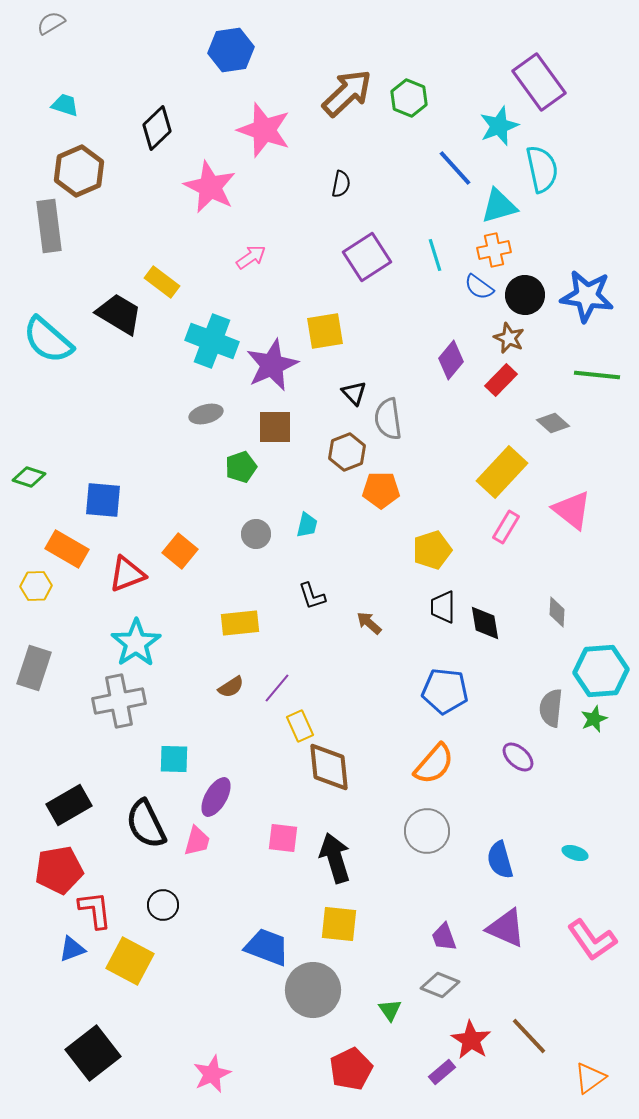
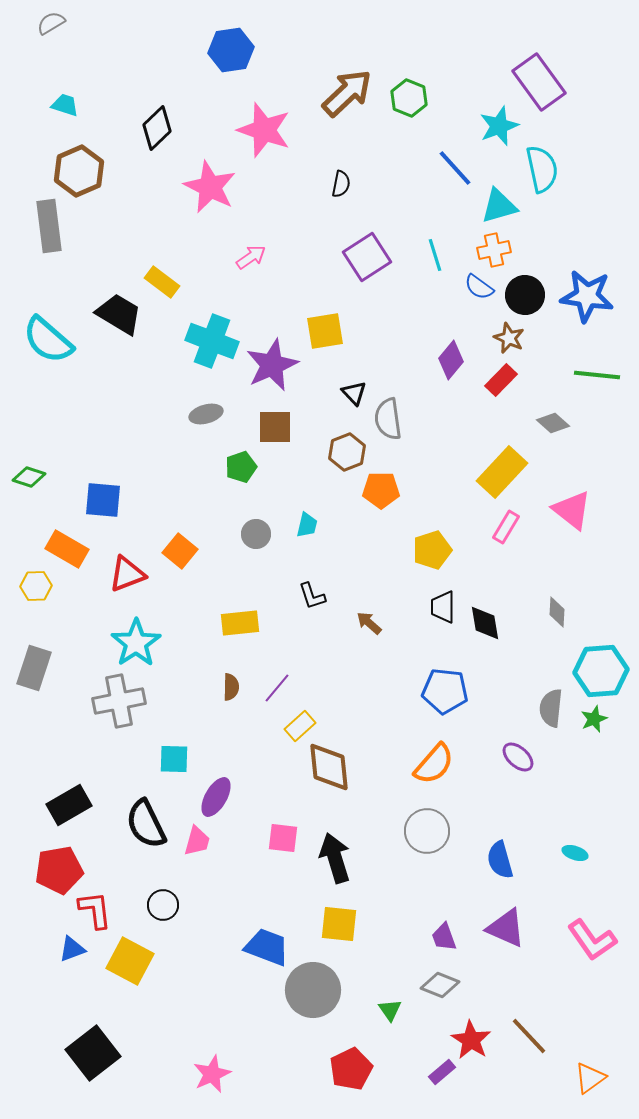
brown semicircle at (231, 687): rotated 56 degrees counterclockwise
yellow rectangle at (300, 726): rotated 72 degrees clockwise
